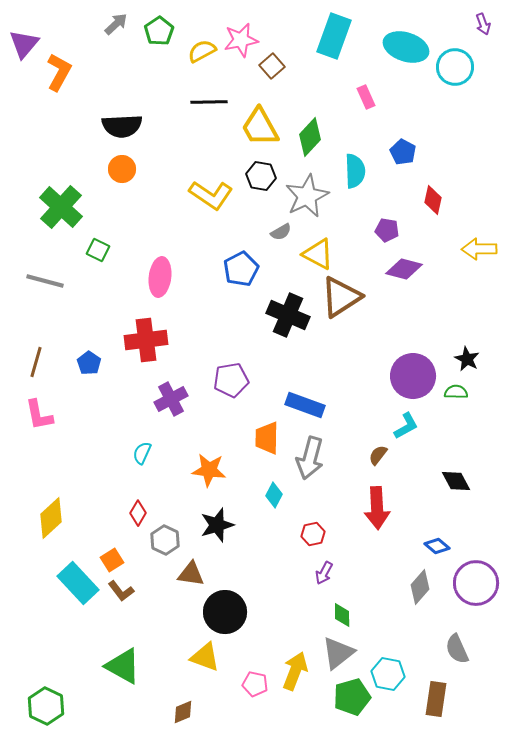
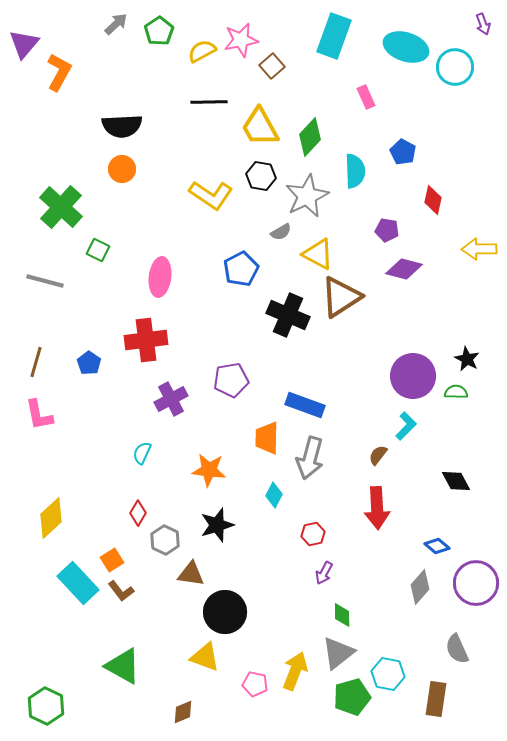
cyan L-shape at (406, 426): rotated 16 degrees counterclockwise
